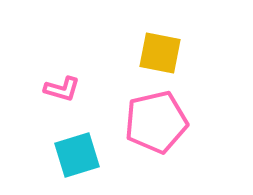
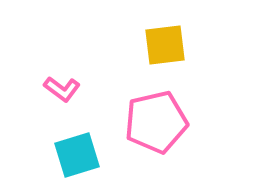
yellow square: moved 5 px right, 8 px up; rotated 18 degrees counterclockwise
pink L-shape: rotated 21 degrees clockwise
